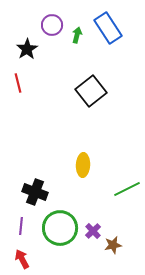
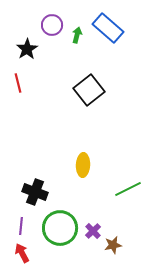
blue rectangle: rotated 16 degrees counterclockwise
black square: moved 2 px left, 1 px up
green line: moved 1 px right
red arrow: moved 6 px up
